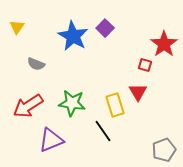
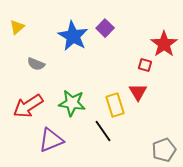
yellow triangle: rotated 14 degrees clockwise
